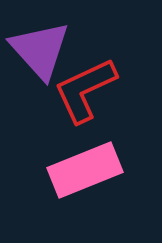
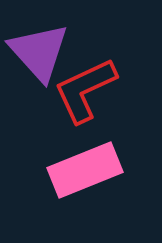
purple triangle: moved 1 px left, 2 px down
